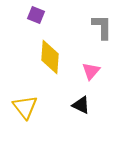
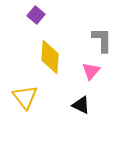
purple square: rotated 18 degrees clockwise
gray L-shape: moved 13 px down
yellow triangle: moved 10 px up
